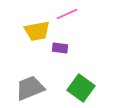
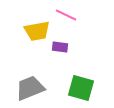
pink line: moved 1 px left, 1 px down; rotated 50 degrees clockwise
purple rectangle: moved 1 px up
green square: rotated 20 degrees counterclockwise
